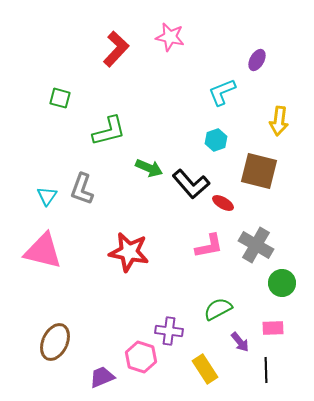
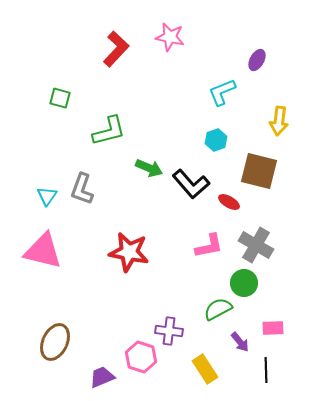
red ellipse: moved 6 px right, 1 px up
green circle: moved 38 px left
